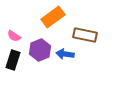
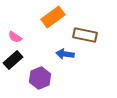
pink semicircle: moved 1 px right, 1 px down
purple hexagon: moved 28 px down
black rectangle: rotated 30 degrees clockwise
